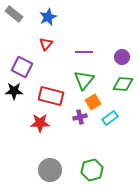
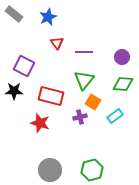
red triangle: moved 11 px right, 1 px up; rotated 16 degrees counterclockwise
purple square: moved 2 px right, 1 px up
orange square: rotated 28 degrees counterclockwise
cyan rectangle: moved 5 px right, 2 px up
red star: rotated 18 degrees clockwise
